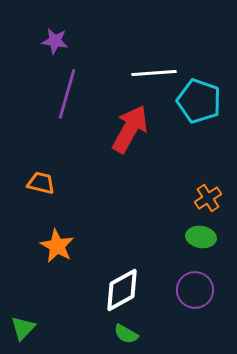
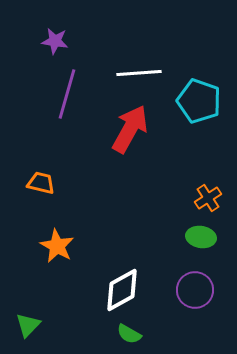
white line: moved 15 px left
green triangle: moved 5 px right, 3 px up
green semicircle: moved 3 px right
